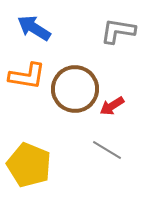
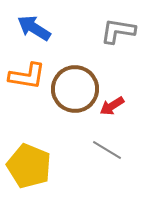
yellow pentagon: moved 1 px down
